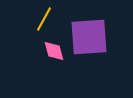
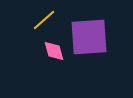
yellow line: moved 1 px down; rotated 20 degrees clockwise
